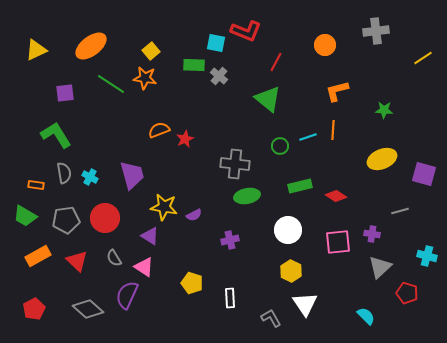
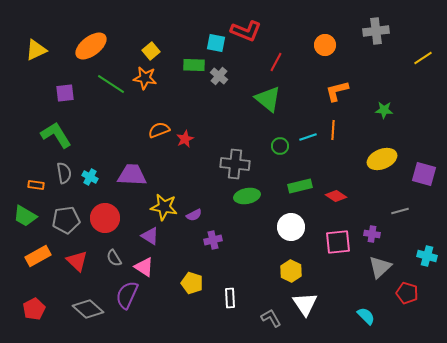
purple trapezoid at (132, 175): rotated 72 degrees counterclockwise
white circle at (288, 230): moved 3 px right, 3 px up
purple cross at (230, 240): moved 17 px left
